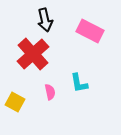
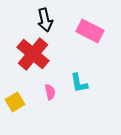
red cross: rotated 8 degrees counterclockwise
yellow square: rotated 30 degrees clockwise
